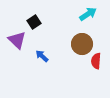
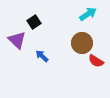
brown circle: moved 1 px up
red semicircle: rotated 63 degrees counterclockwise
